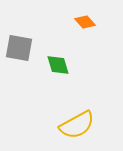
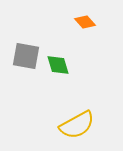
gray square: moved 7 px right, 8 px down
